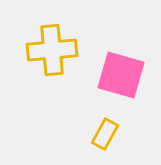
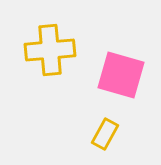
yellow cross: moved 2 px left
